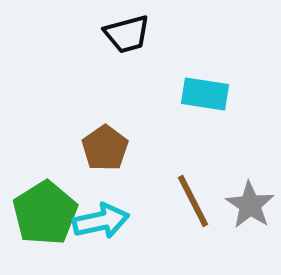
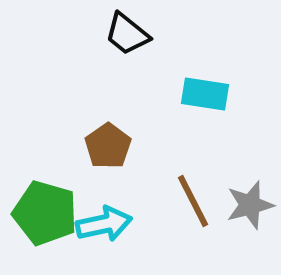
black trapezoid: rotated 54 degrees clockwise
brown pentagon: moved 3 px right, 2 px up
gray star: rotated 24 degrees clockwise
green pentagon: rotated 24 degrees counterclockwise
cyan arrow: moved 3 px right, 3 px down
